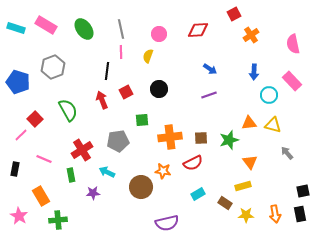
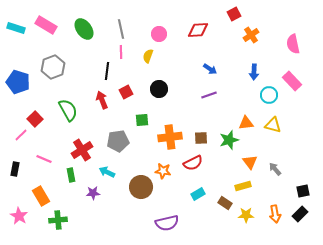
orange triangle at (249, 123): moved 3 px left
gray arrow at (287, 153): moved 12 px left, 16 px down
black rectangle at (300, 214): rotated 56 degrees clockwise
